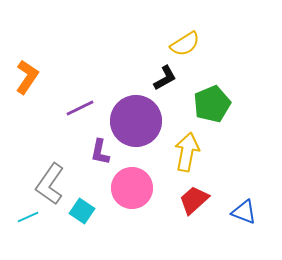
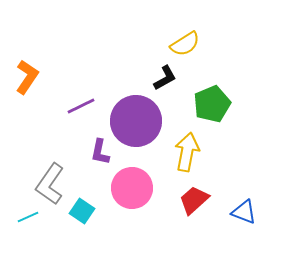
purple line: moved 1 px right, 2 px up
